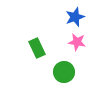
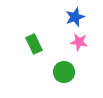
pink star: moved 2 px right
green rectangle: moved 3 px left, 4 px up
